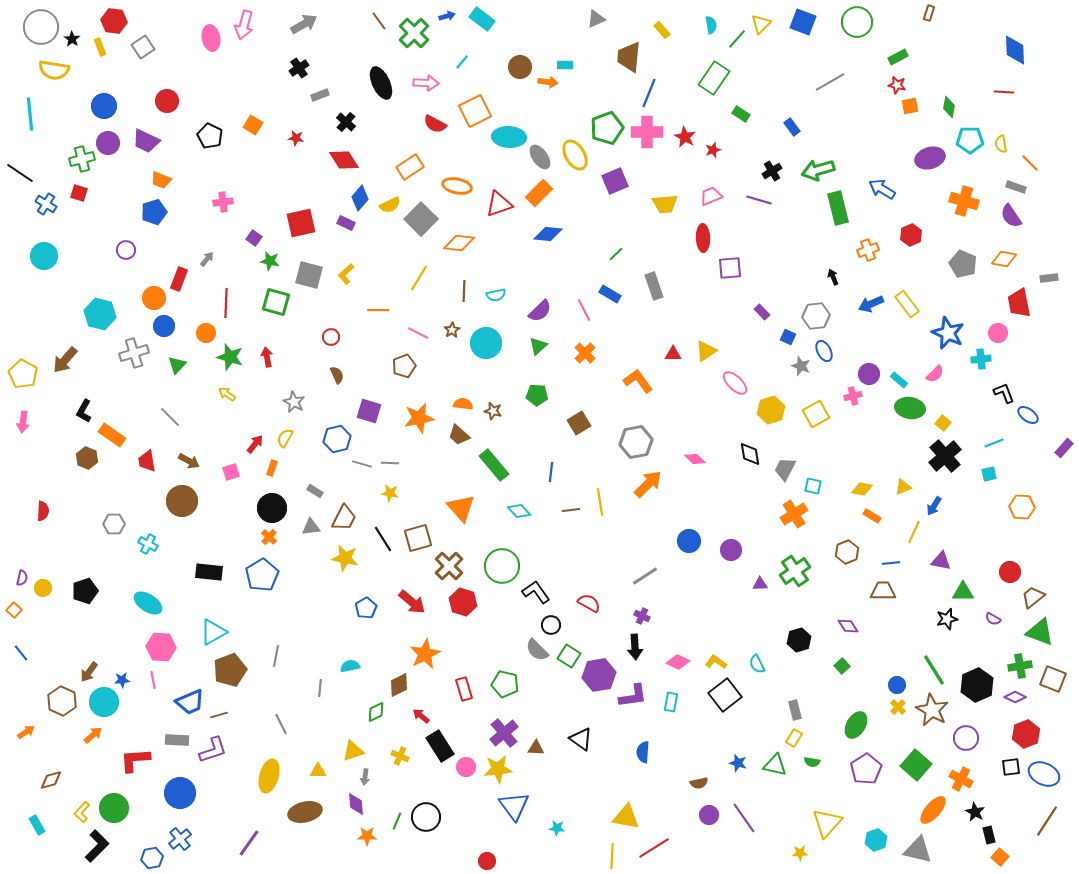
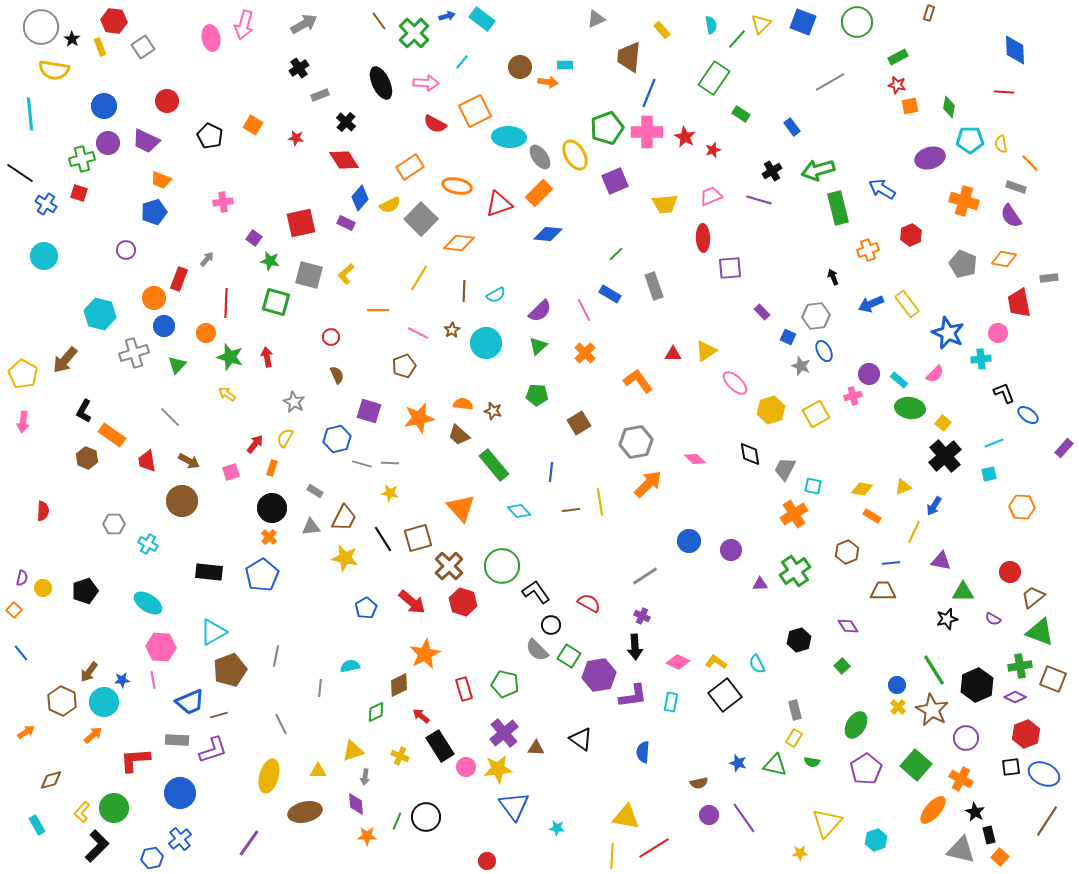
cyan semicircle at (496, 295): rotated 18 degrees counterclockwise
gray triangle at (918, 850): moved 43 px right
